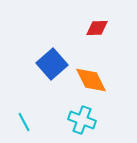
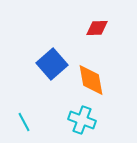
orange diamond: rotated 16 degrees clockwise
